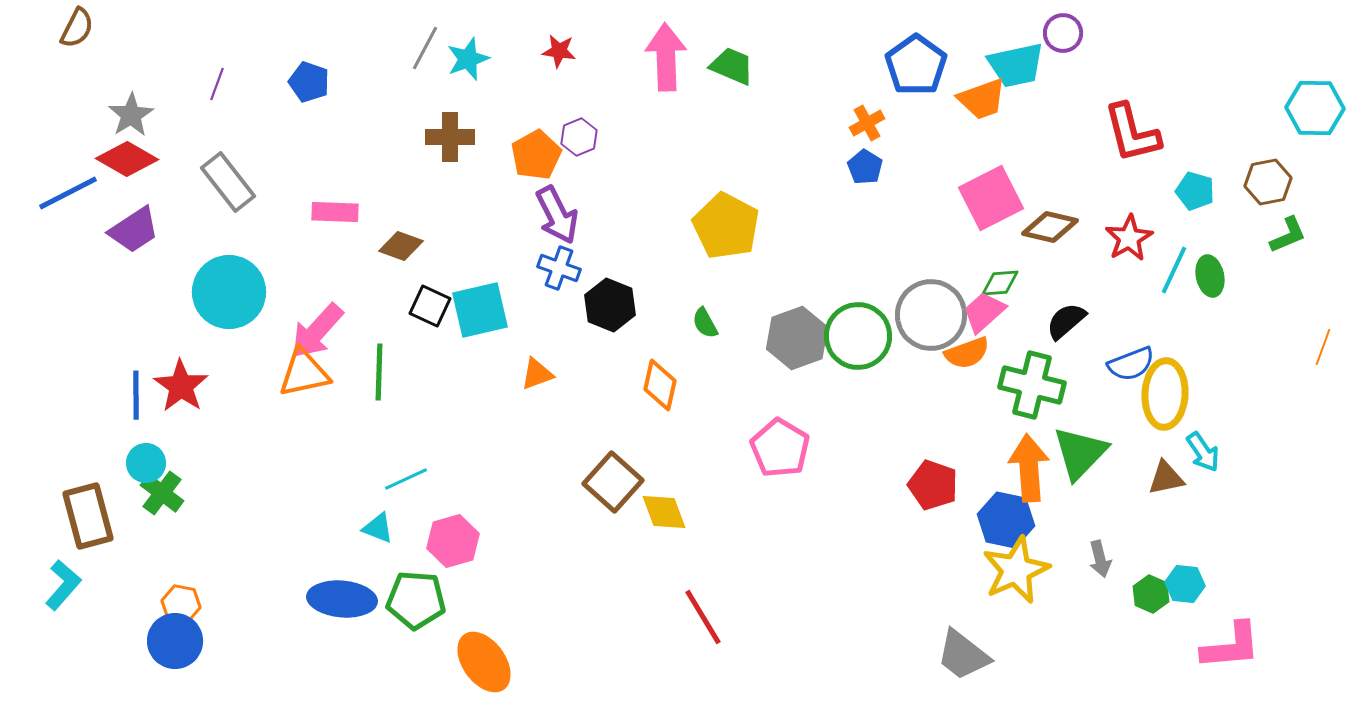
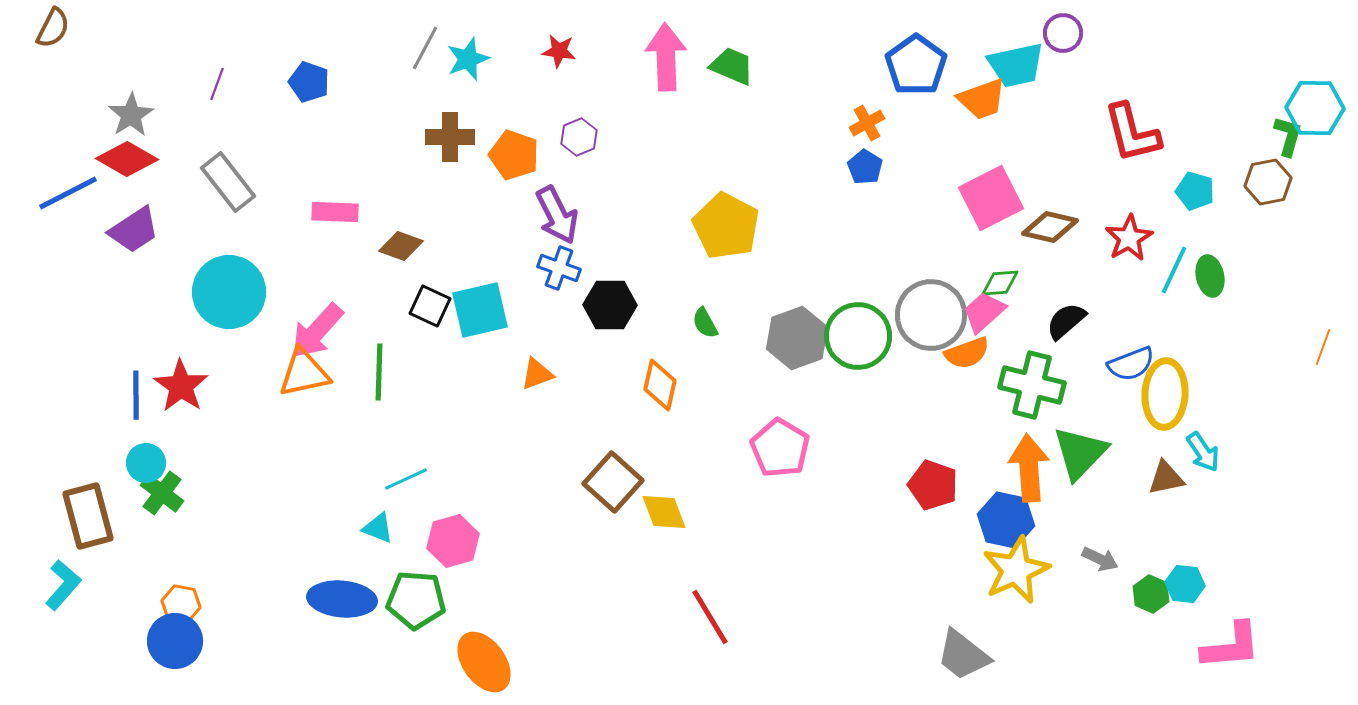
brown semicircle at (77, 28): moved 24 px left
orange pentagon at (536, 155): moved 22 px left; rotated 24 degrees counterclockwise
green L-shape at (1288, 235): moved 99 px up; rotated 51 degrees counterclockwise
black hexagon at (610, 305): rotated 21 degrees counterclockwise
gray arrow at (1100, 559): rotated 51 degrees counterclockwise
red line at (703, 617): moved 7 px right
